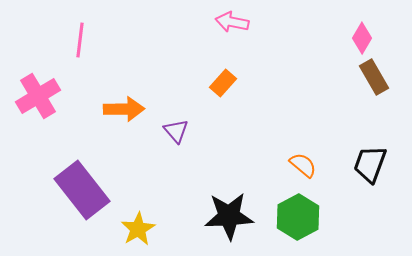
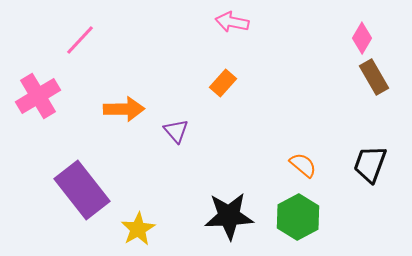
pink line: rotated 36 degrees clockwise
